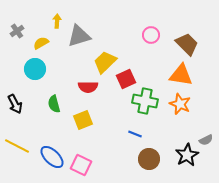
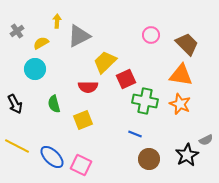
gray triangle: rotated 10 degrees counterclockwise
